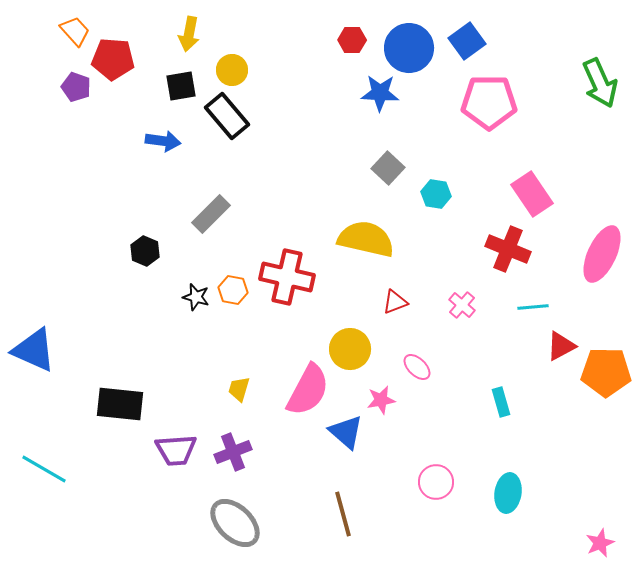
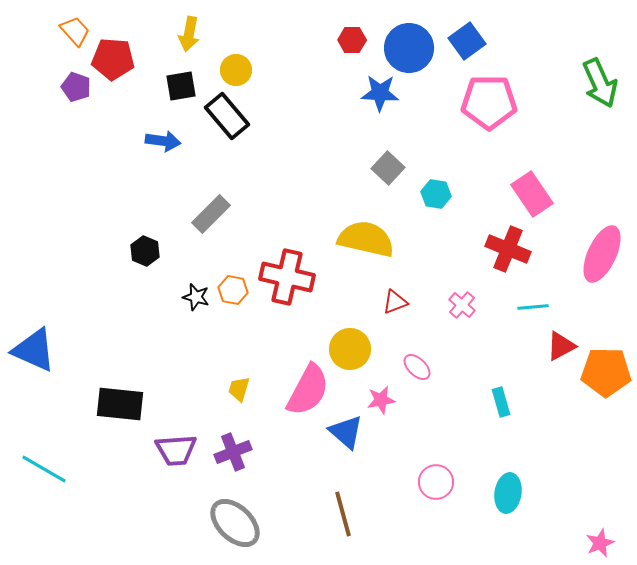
yellow circle at (232, 70): moved 4 px right
